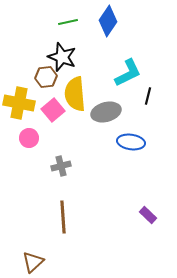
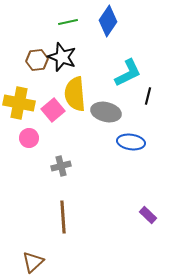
brown hexagon: moved 9 px left, 17 px up
gray ellipse: rotated 28 degrees clockwise
